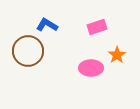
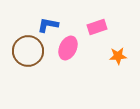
blue L-shape: moved 1 px right; rotated 20 degrees counterclockwise
orange star: moved 1 px right, 1 px down; rotated 30 degrees clockwise
pink ellipse: moved 23 px left, 20 px up; rotated 65 degrees counterclockwise
